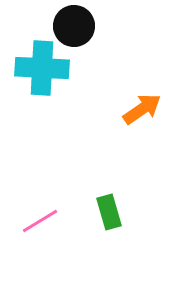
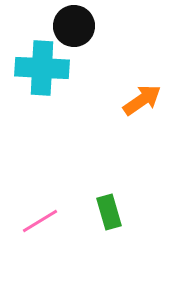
orange arrow: moved 9 px up
